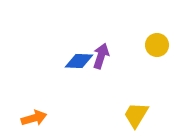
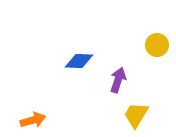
purple arrow: moved 17 px right, 24 px down
orange arrow: moved 1 px left, 2 px down
